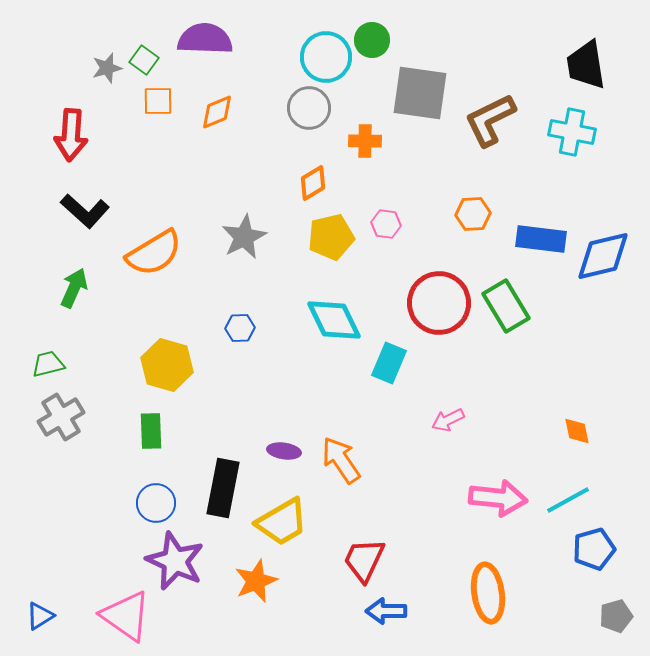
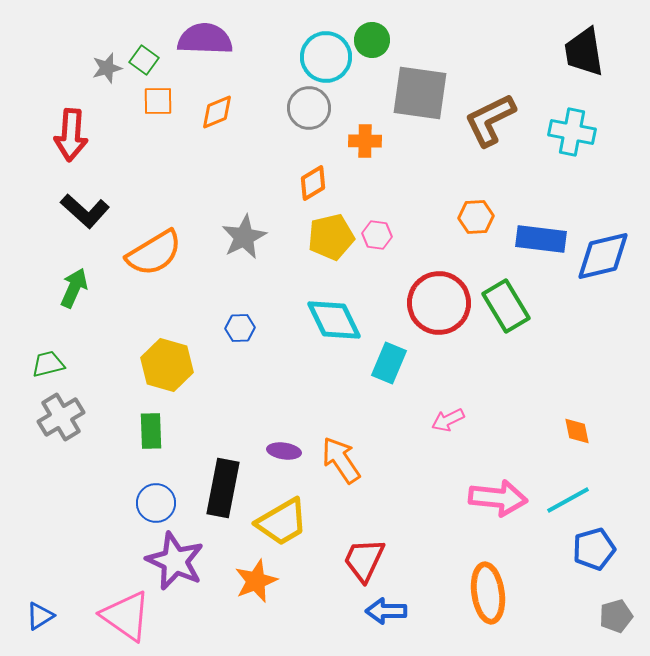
black trapezoid at (586, 65): moved 2 px left, 13 px up
orange hexagon at (473, 214): moved 3 px right, 3 px down
pink hexagon at (386, 224): moved 9 px left, 11 px down
